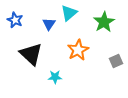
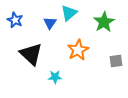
blue triangle: moved 1 px right, 1 px up
gray square: rotated 16 degrees clockwise
